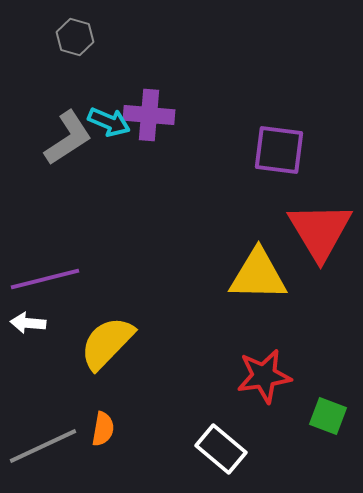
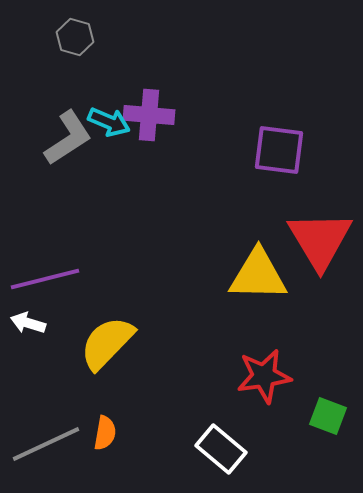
red triangle: moved 9 px down
white arrow: rotated 12 degrees clockwise
orange semicircle: moved 2 px right, 4 px down
gray line: moved 3 px right, 2 px up
